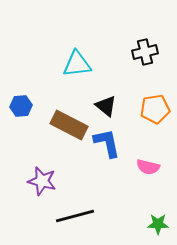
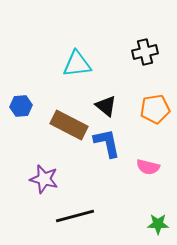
purple star: moved 2 px right, 2 px up
